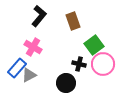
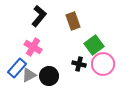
black circle: moved 17 px left, 7 px up
